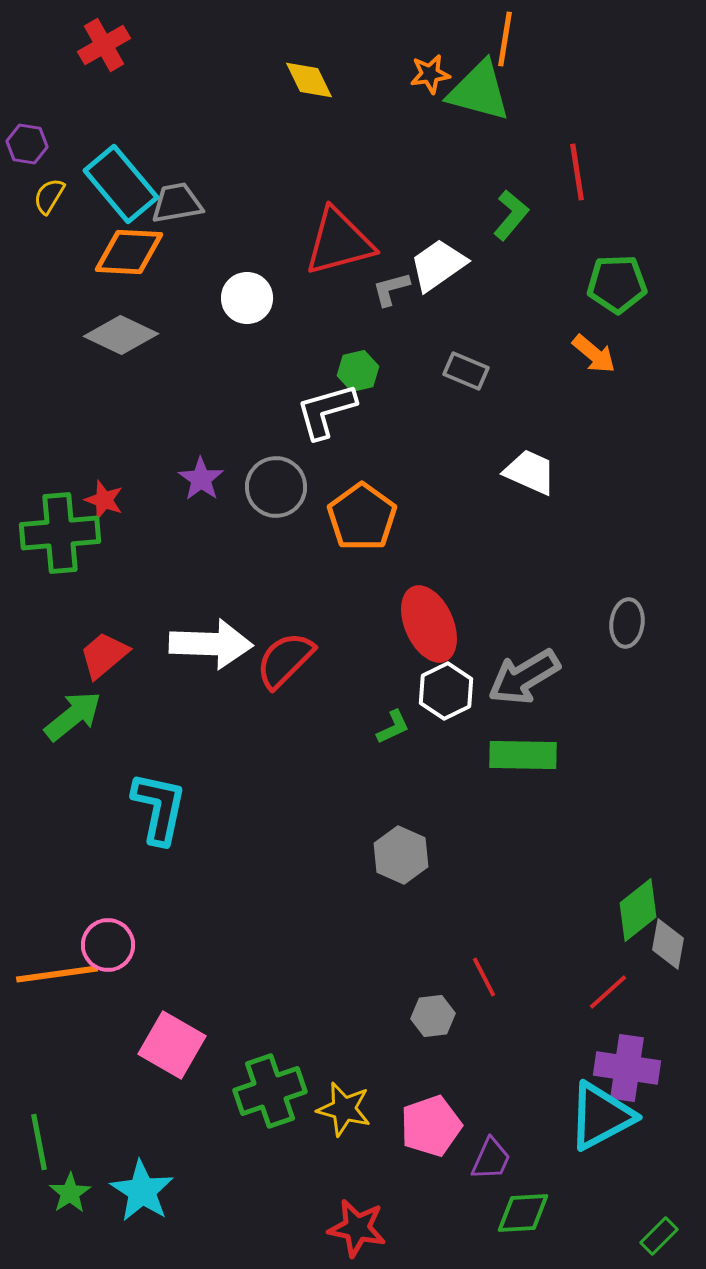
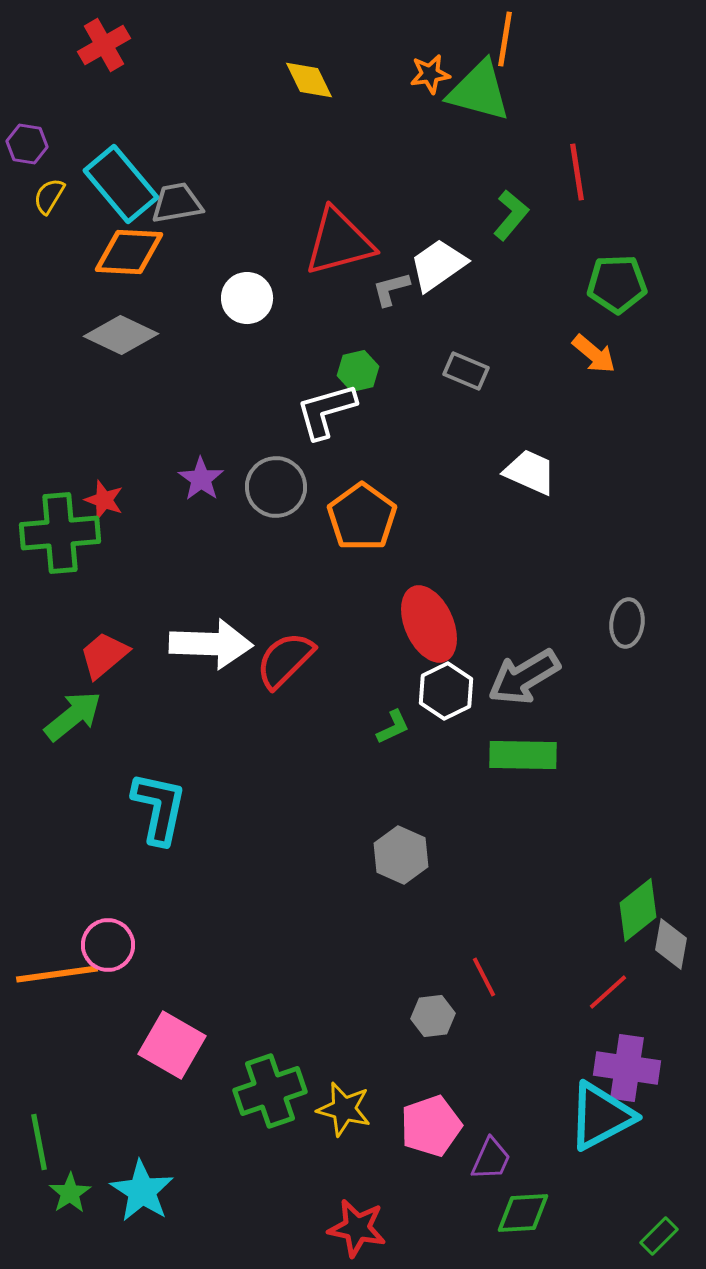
gray diamond at (668, 944): moved 3 px right
